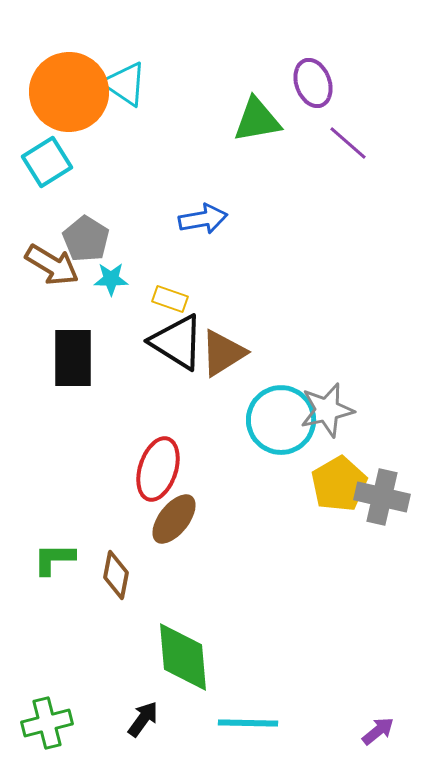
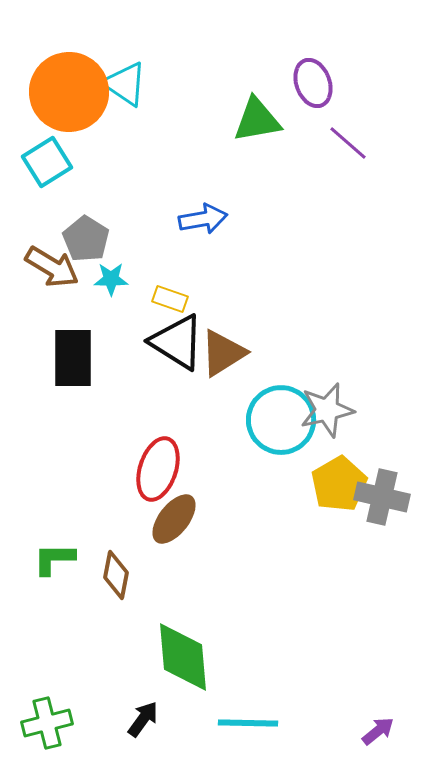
brown arrow: moved 2 px down
